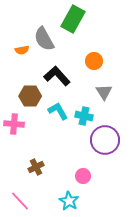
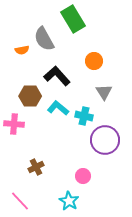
green rectangle: rotated 60 degrees counterclockwise
cyan L-shape: moved 3 px up; rotated 20 degrees counterclockwise
